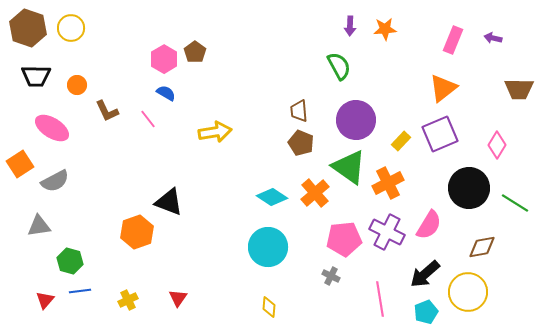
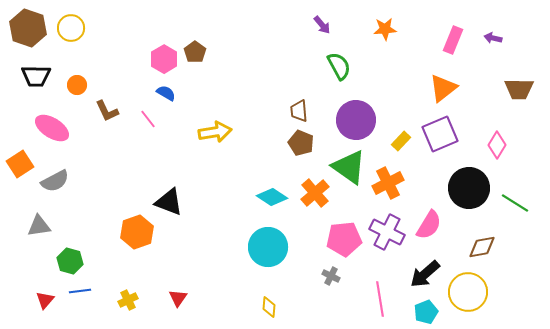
purple arrow at (350, 26): moved 28 px left, 1 px up; rotated 42 degrees counterclockwise
